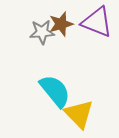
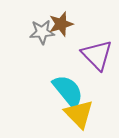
purple triangle: moved 33 px down; rotated 24 degrees clockwise
cyan semicircle: moved 13 px right
